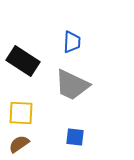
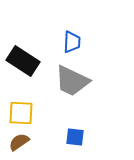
gray trapezoid: moved 4 px up
brown semicircle: moved 2 px up
